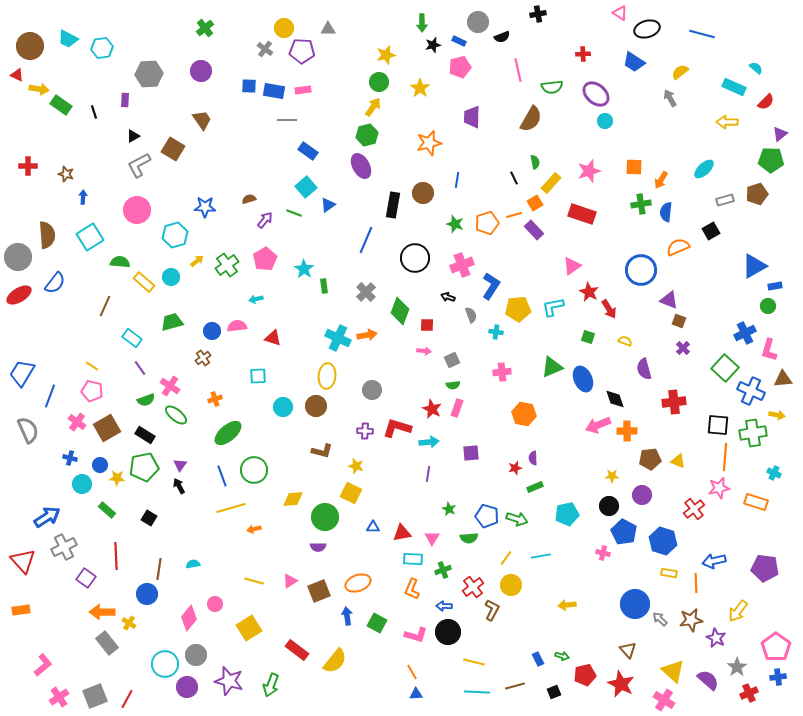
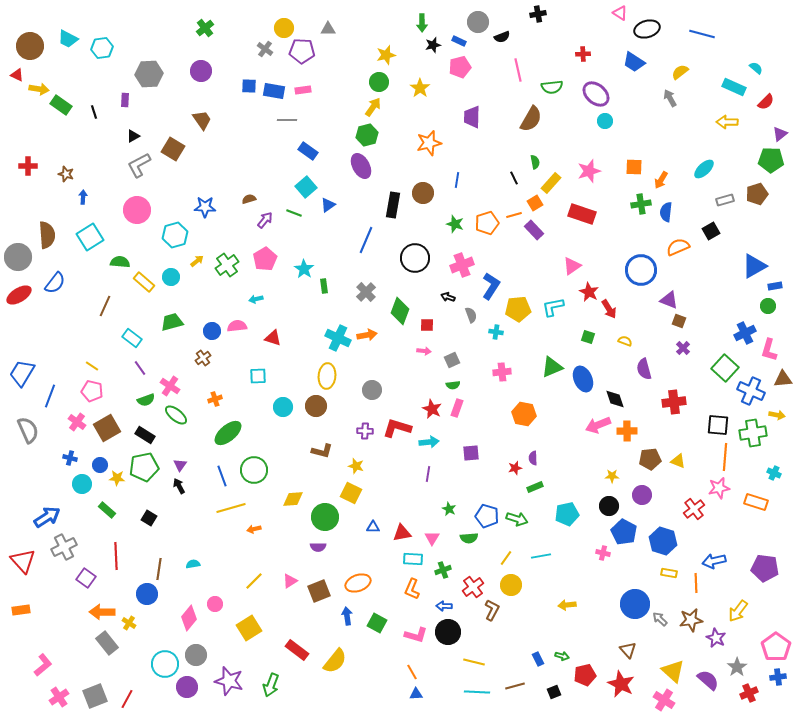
yellow line at (254, 581): rotated 60 degrees counterclockwise
